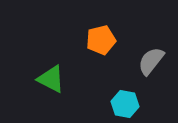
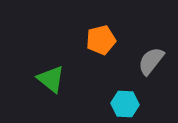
green triangle: rotated 12 degrees clockwise
cyan hexagon: rotated 8 degrees counterclockwise
